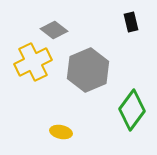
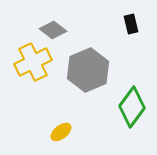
black rectangle: moved 2 px down
gray diamond: moved 1 px left
green diamond: moved 3 px up
yellow ellipse: rotated 50 degrees counterclockwise
